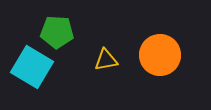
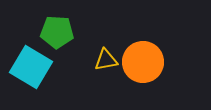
orange circle: moved 17 px left, 7 px down
cyan square: moved 1 px left
